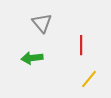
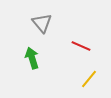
red line: moved 1 px down; rotated 66 degrees counterclockwise
green arrow: rotated 80 degrees clockwise
